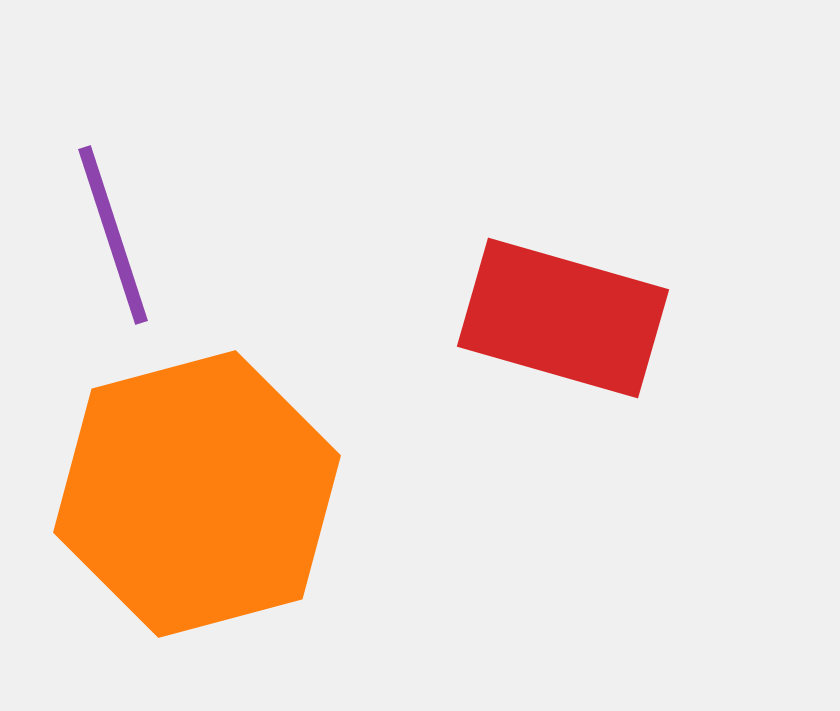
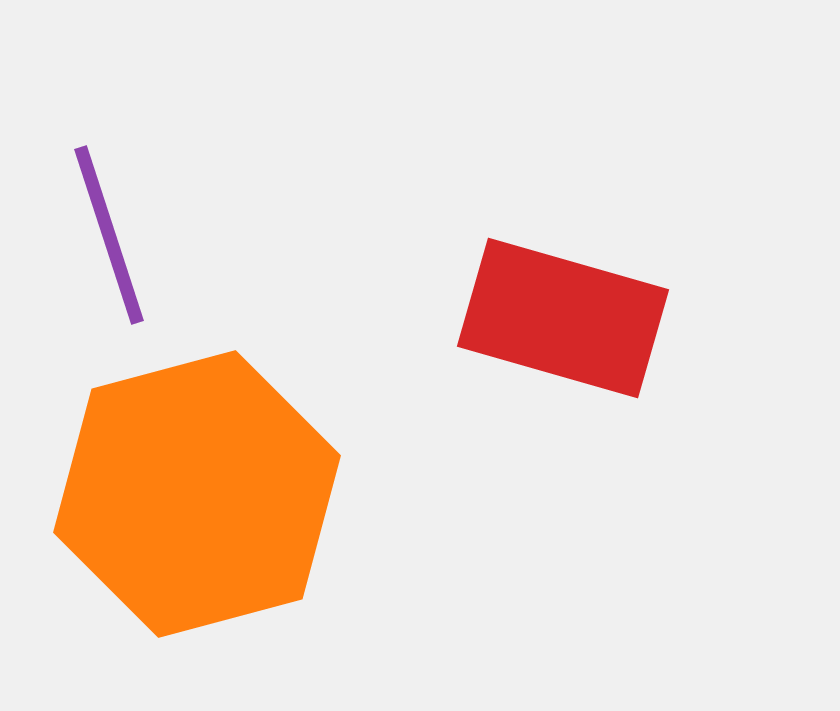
purple line: moved 4 px left
